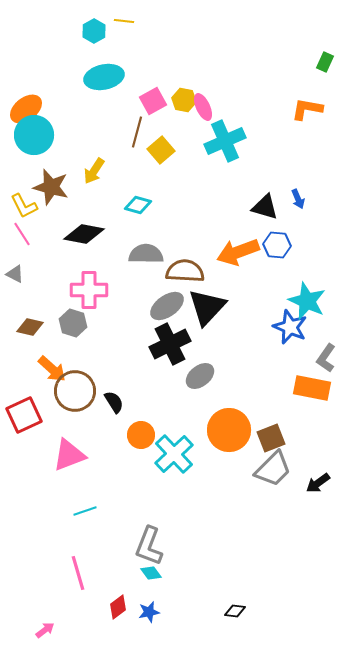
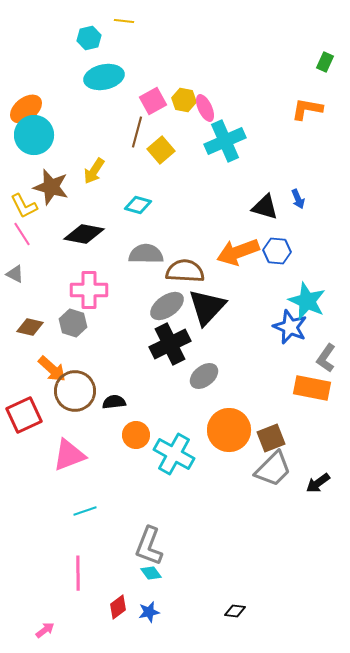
cyan hexagon at (94, 31): moved 5 px left, 7 px down; rotated 15 degrees clockwise
pink ellipse at (203, 107): moved 2 px right, 1 px down
blue hexagon at (277, 245): moved 6 px down
gray ellipse at (200, 376): moved 4 px right
black semicircle at (114, 402): rotated 65 degrees counterclockwise
orange circle at (141, 435): moved 5 px left
cyan cross at (174, 454): rotated 18 degrees counterclockwise
pink line at (78, 573): rotated 16 degrees clockwise
